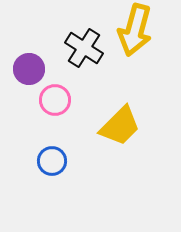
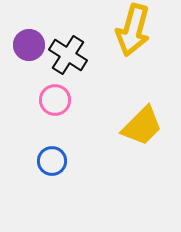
yellow arrow: moved 2 px left
black cross: moved 16 px left, 7 px down
purple circle: moved 24 px up
yellow trapezoid: moved 22 px right
